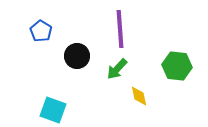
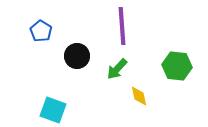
purple line: moved 2 px right, 3 px up
